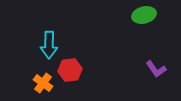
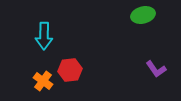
green ellipse: moved 1 px left
cyan arrow: moved 5 px left, 9 px up
orange cross: moved 2 px up
